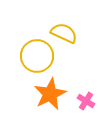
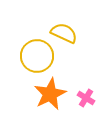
pink cross: moved 3 px up
